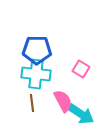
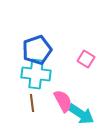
blue pentagon: rotated 20 degrees counterclockwise
pink square: moved 5 px right, 10 px up
